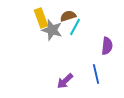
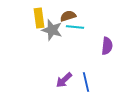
yellow rectangle: moved 2 px left; rotated 12 degrees clockwise
cyan line: rotated 66 degrees clockwise
blue line: moved 10 px left, 8 px down
purple arrow: moved 1 px left, 1 px up
